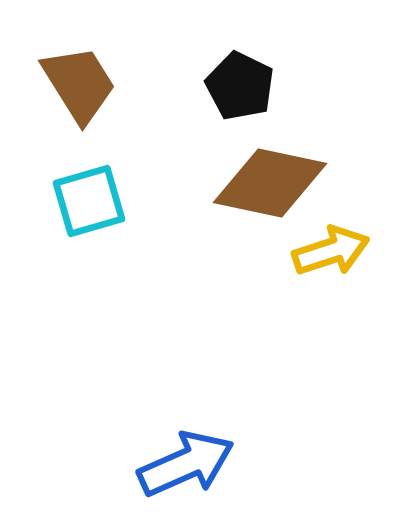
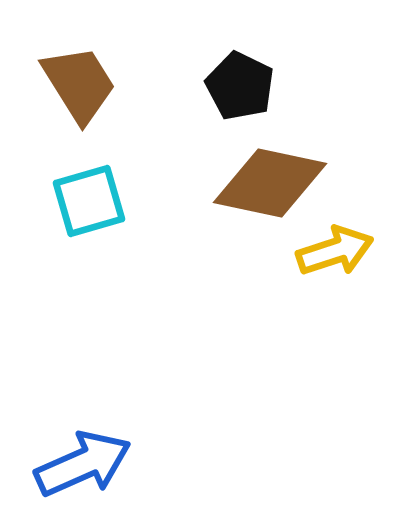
yellow arrow: moved 4 px right
blue arrow: moved 103 px left
